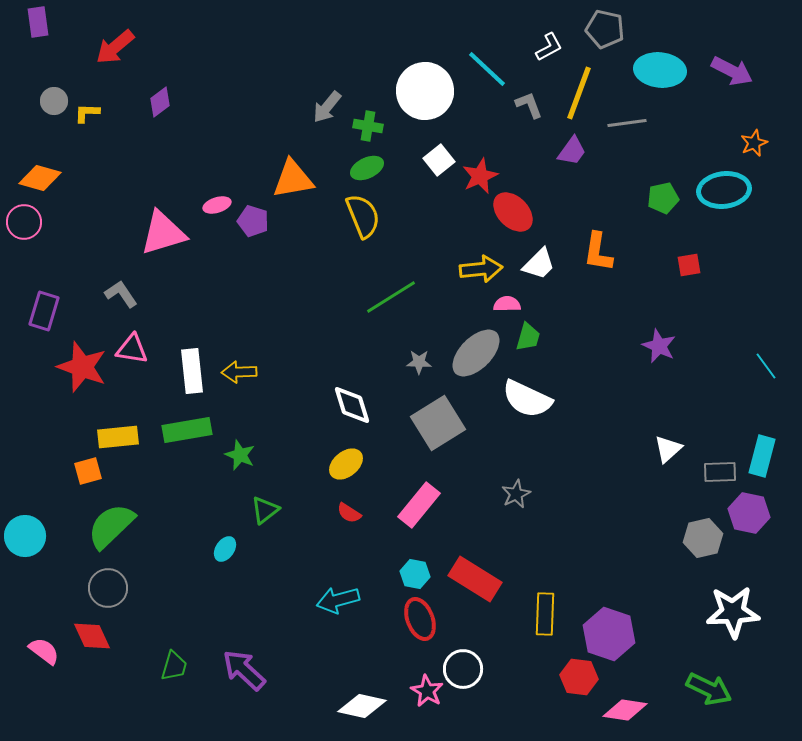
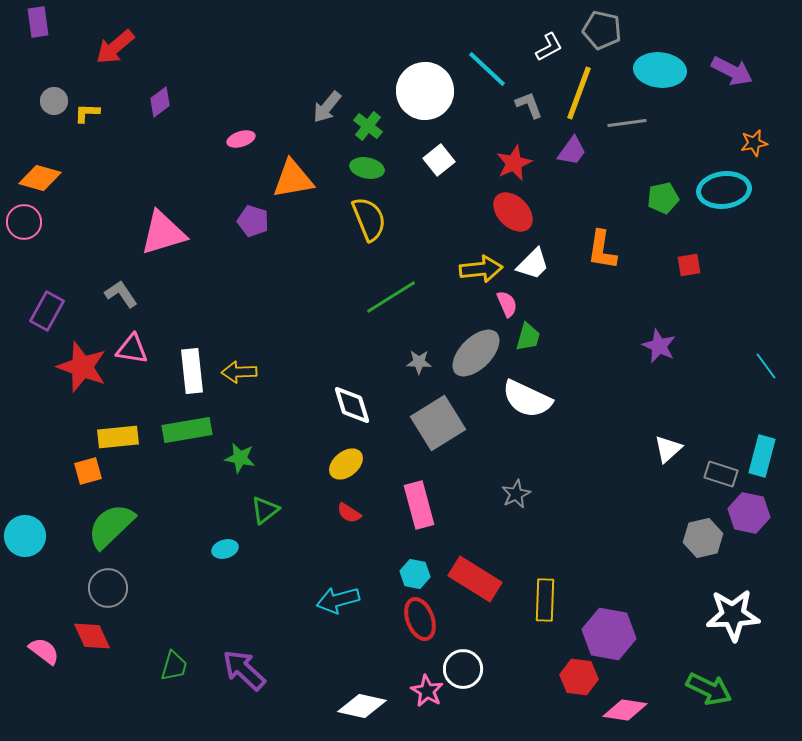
gray pentagon at (605, 29): moved 3 px left, 1 px down
green cross at (368, 126): rotated 28 degrees clockwise
orange star at (754, 143): rotated 12 degrees clockwise
green ellipse at (367, 168): rotated 36 degrees clockwise
red star at (480, 176): moved 34 px right, 13 px up
pink ellipse at (217, 205): moved 24 px right, 66 px up
yellow semicircle at (363, 216): moved 6 px right, 3 px down
orange L-shape at (598, 252): moved 4 px right, 2 px up
white trapezoid at (539, 264): moved 6 px left
pink semicircle at (507, 304): rotated 68 degrees clockwise
purple rectangle at (44, 311): moved 3 px right; rotated 12 degrees clockwise
green star at (240, 455): moved 3 px down; rotated 12 degrees counterclockwise
gray rectangle at (720, 472): moved 1 px right, 2 px down; rotated 20 degrees clockwise
pink rectangle at (419, 505): rotated 54 degrees counterclockwise
cyan ellipse at (225, 549): rotated 40 degrees clockwise
white star at (733, 612): moved 3 px down
yellow rectangle at (545, 614): moved 14 px up
purple hexagon at (609, 634): rotated 9 degrees counterclockwise
